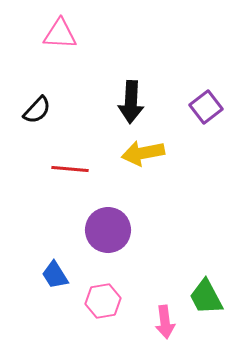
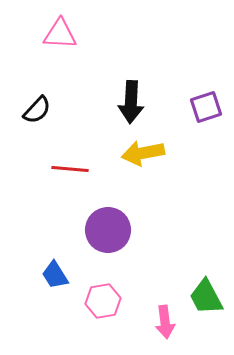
purple square: rotated 20 degrees clockwise
